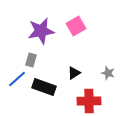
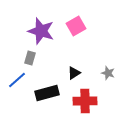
purple star: rotated 28 degrees clockwise
gray rectangle: moved 1 px left, 2 px up
blue line: moved 1 px down
black rectangle: moved 3 px right, 6 px down; rotated 35 degrees counterclockwise
red cross: moved 4 px left
